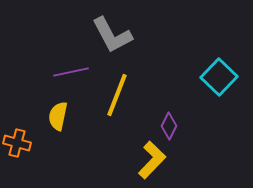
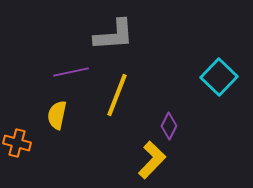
gray L-shape: moved 2 px right; rotated 66 degrees counterclockwise
yellow semicircle: moved 1 px left, 1 px up
